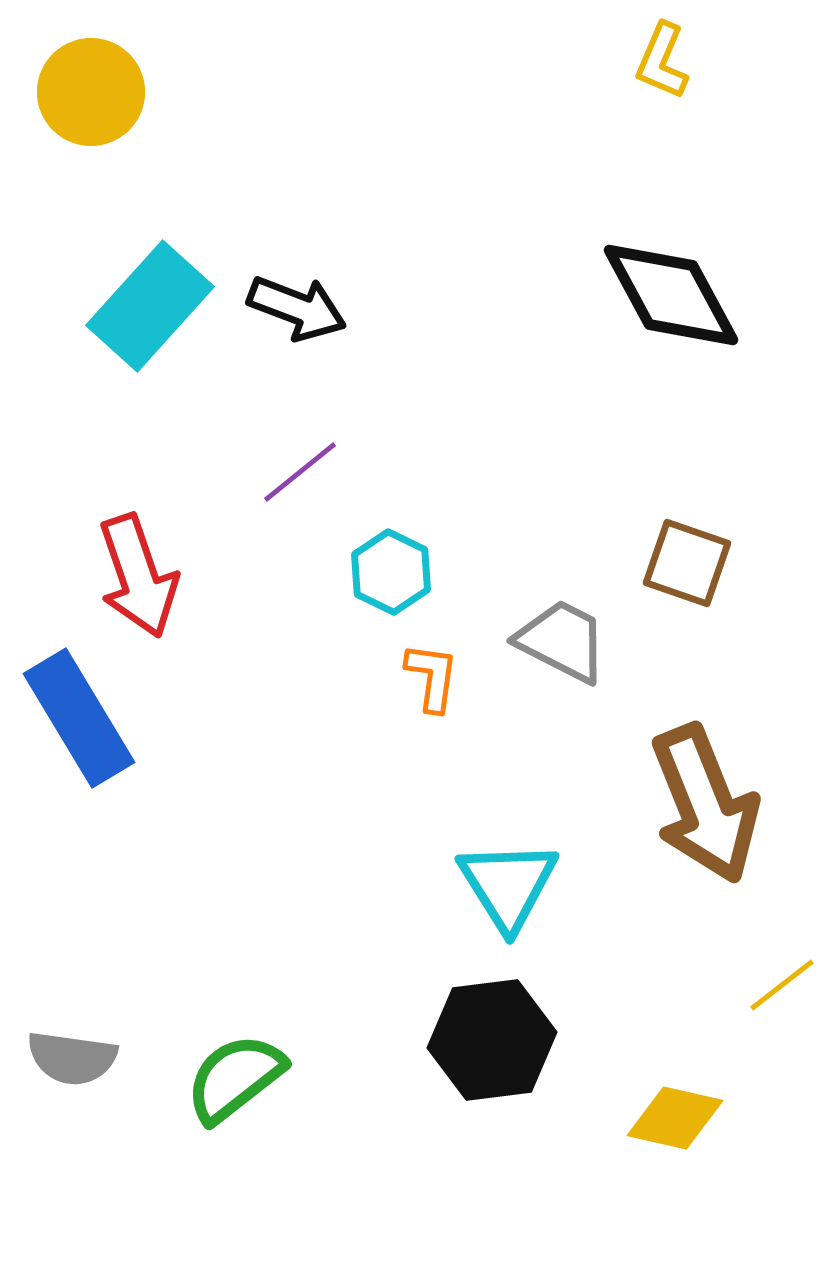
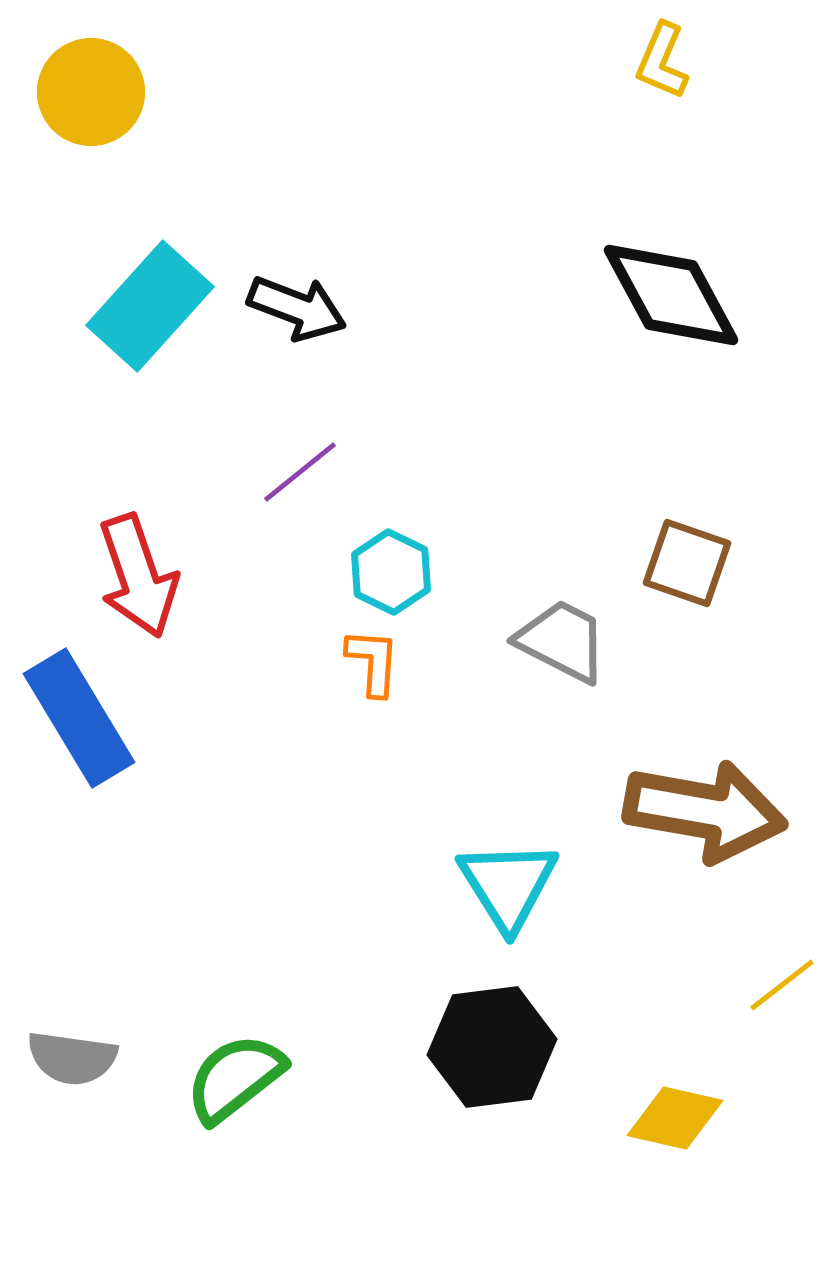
orange L-shape: moved 59 px left, 15 px up; rotated 4 degrees counterclockwise
brown arrow: moved 7 px down; rotated 58 degrees counterclockwise
black hexagon: moved 7 px down
